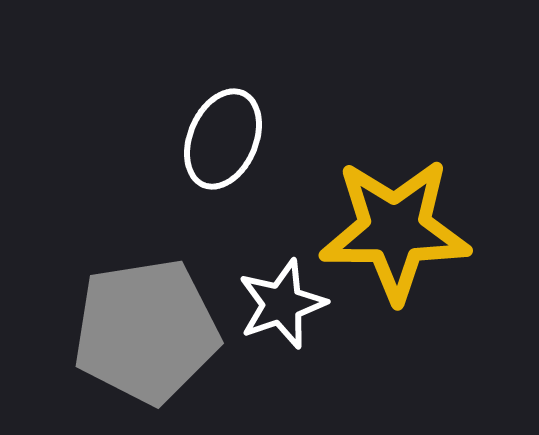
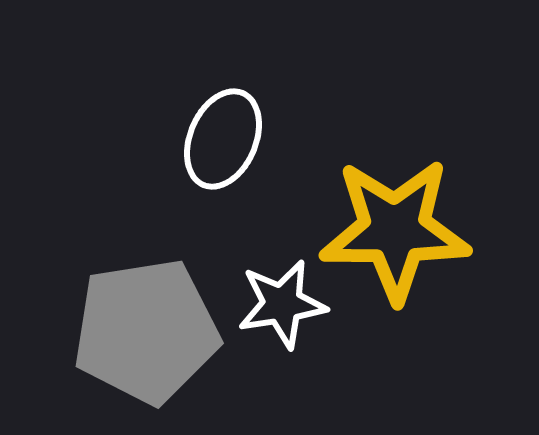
white star: rotated 10 degrees clockwise
